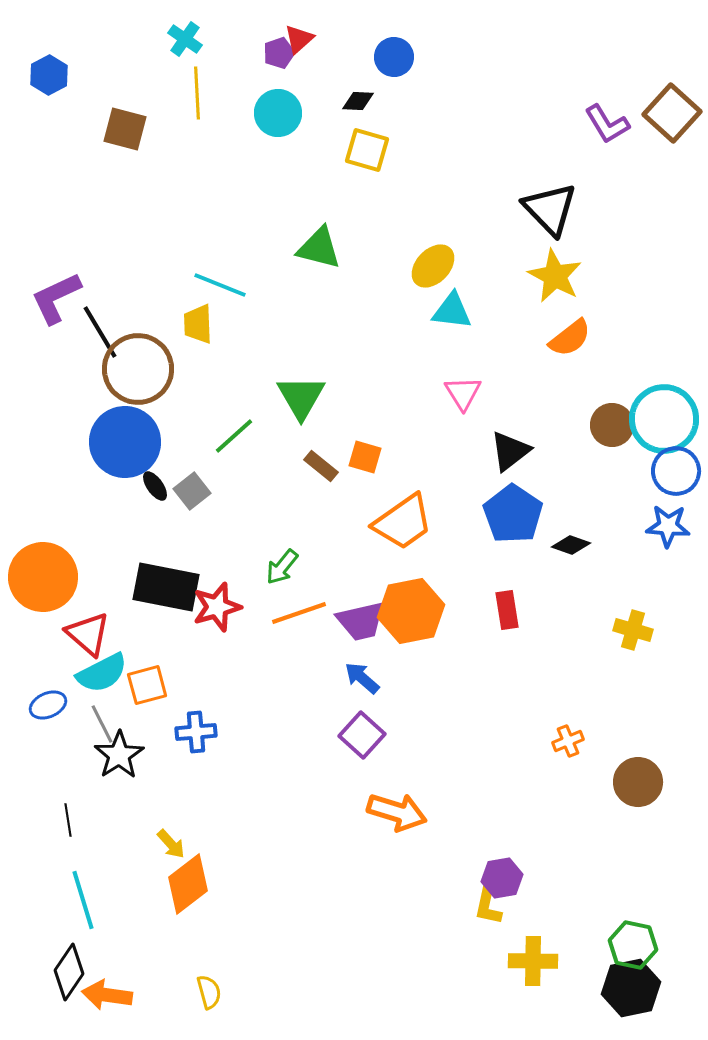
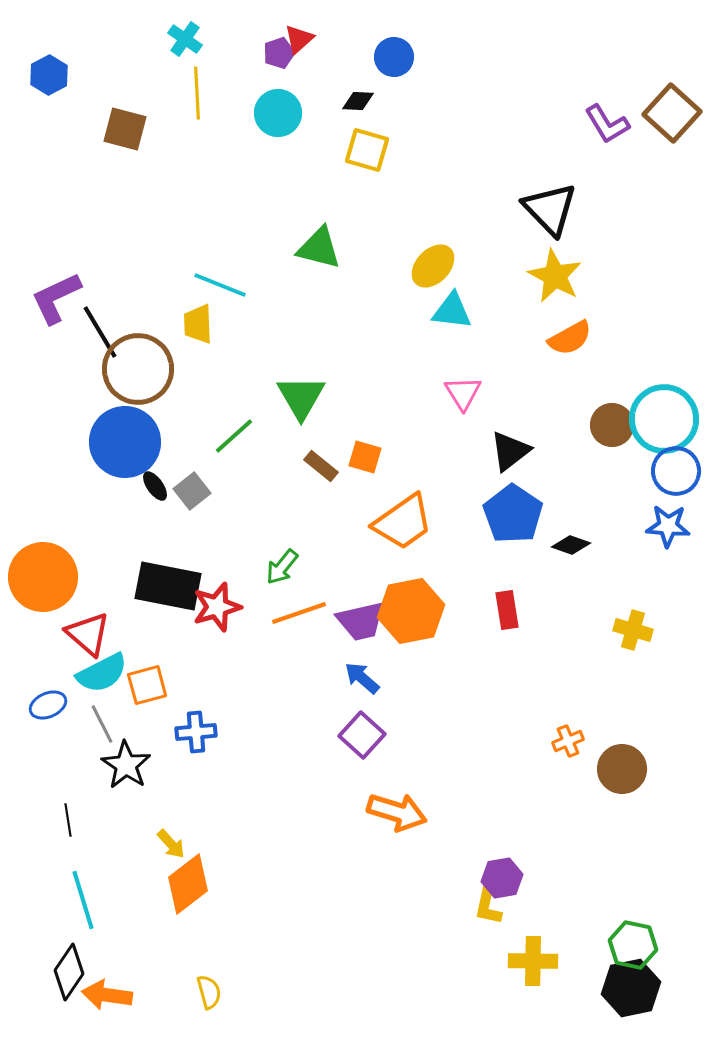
orange semicircle at (570, 338): rotated 9 degrees clockwise
black rectangle at (166, 587): moved 2 px right, 1 px up
black star at (119, 755): moved 7 px right, 10 px down; rotated 6 degrees counterclockwise
brown circle at (638, 782): moved 16 px left, 13 px up
